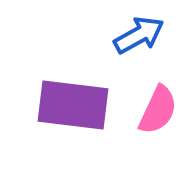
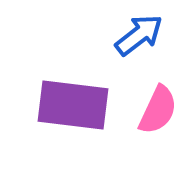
blue arrow: rotated 9 degrees counterclockwise
